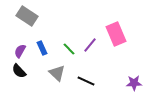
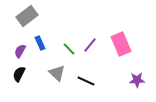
gray rectangle: rotated 70 degrees counterclockwise
pink rectangle: moved 5 px right, 10 px down
blue rectangle: moved 2 px left, 5 px up
black semicircle: moved 3 px down; rotated 70 degrees clockwise
purple star: moved 3 px right, 3 px up
